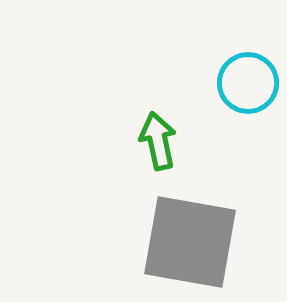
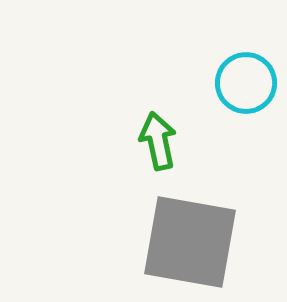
cyan circle: moved 2 px left
